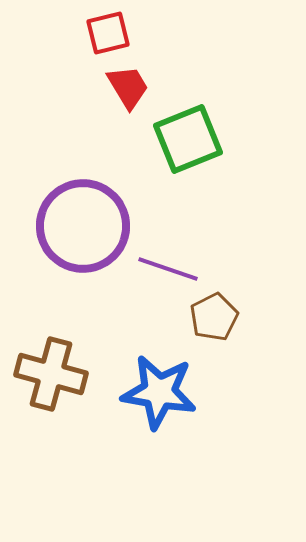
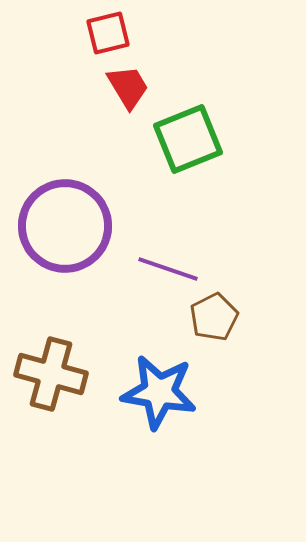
purple circle: moved 18 px left
